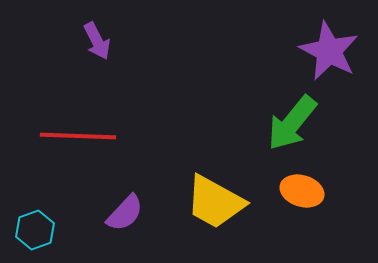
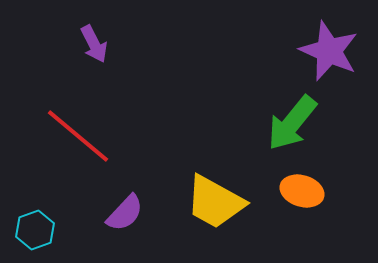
purple arrow: moved 3 px left, 3 px down
purple star: rotated 4 degrees counterclockwise
red line: rotated 38 degrees clockwise
